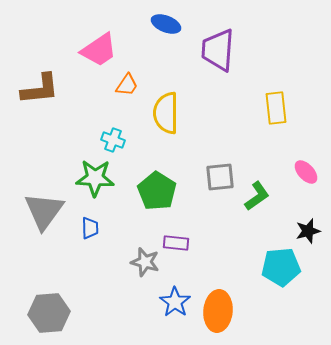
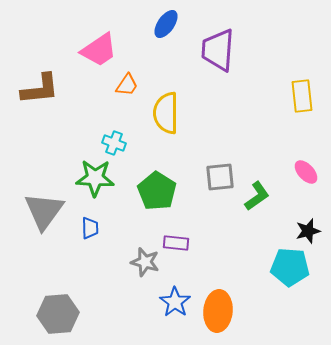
blue ellipse: rotated 76 degrees counterclockwise
yellow rectangle: moved 26 px right, 12 px up
cyan cross: moved 1 px right, 3 px down
cyan pentagon: moved 9 px right; rotated 9 degrees clockwise
gray hexagon: moved 9 px right, 1 px down
